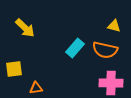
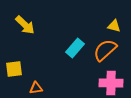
yellow arrow: moved 3 px up
orange semicircle: rotated 125 degrees clockwise
